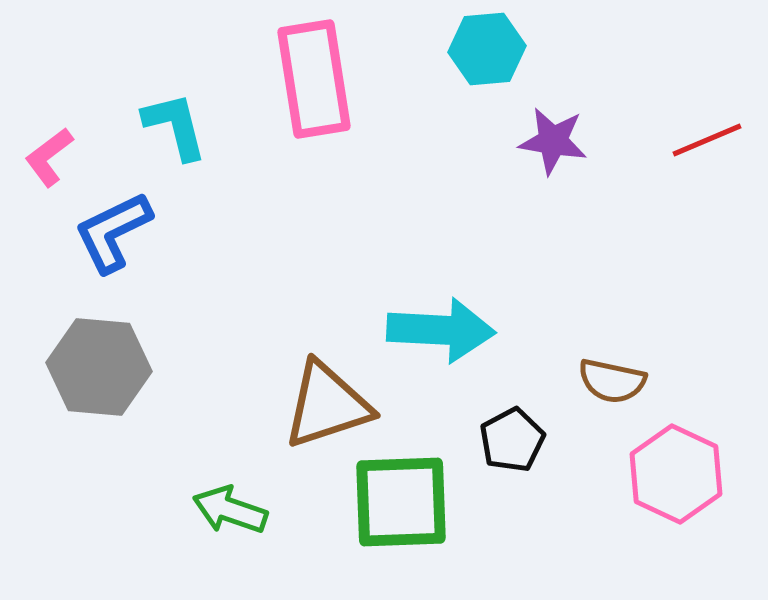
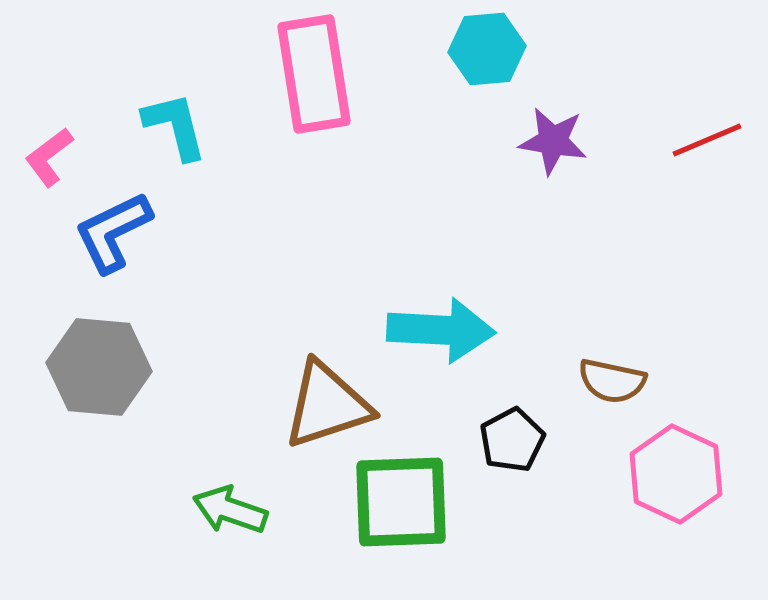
pink rectangle: moved 5 px up
